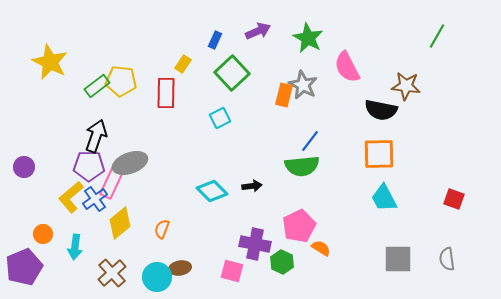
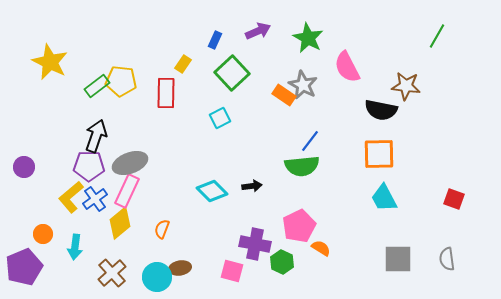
orange rectangle at (284, 95): rotated 70 degrees counterclockwise
pink rectangle at (112, 182): moved 15 px right, 9 px down
